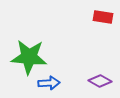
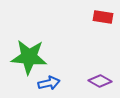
blue arrow: rotated 10 degrees counterclockwise
